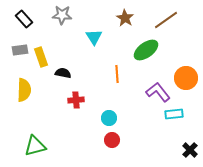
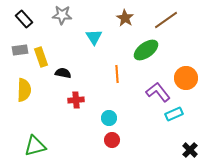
cyan rectangle: rotated 18 degrees counterclockwise
